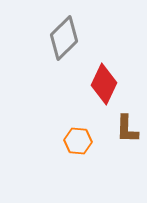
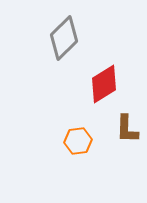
red diamond: rotated 33 degrees clockwise
orange hexagon: rotated 12 degrees counterclockwise
